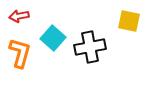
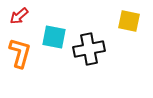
red arrow: rotated 30 degrees counterclockwise
cyan square: moved 1 px right, 1 px up; rotated 30 degrees counterclockwise
black cross: moved 1 px left, 2 px down
